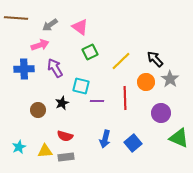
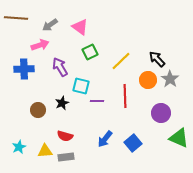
black arrow: moved 2 px right
purple arrow: moved 5 px right, 1 px up
orange circle: moved 2 px right, 2 px up
red line: moved 2 px up
blue arrow: rotated 24 degrees clockwise
